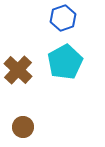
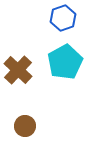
brown circle: moved 2 px right, 1 px up
